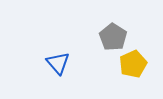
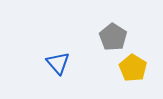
yellow pentagon: moved 4 px down; rotated 16 degrees counterclockwise
